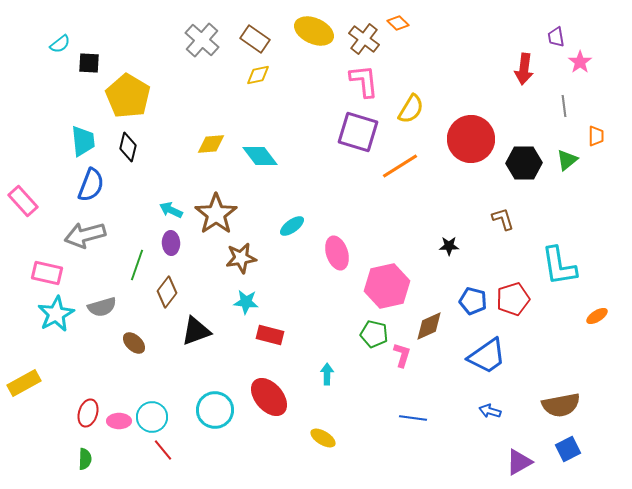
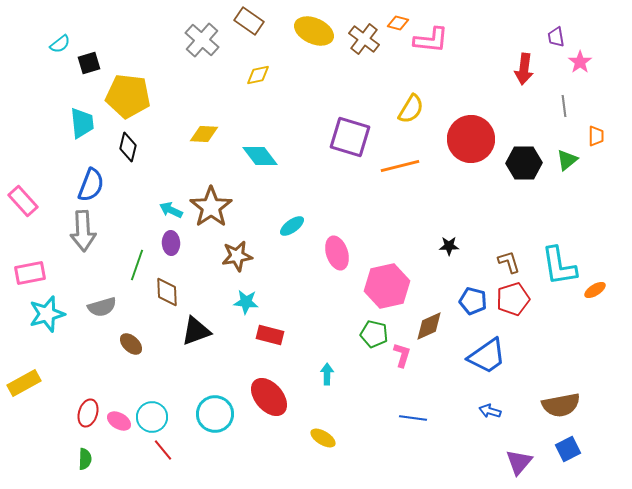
orange diamond at (398, 23): rotated 30 degrees counterclockwise
brown rectangle at (255, 39): moved 6 px left, 18 px up
black square at (89, 63): rotated 20 degrees counterclockwise
pink L-shape at (364, 81): moved 67 px right, 41 px up; rotated 102 degrees clockwise
yellow pentagon at (128, 96): rotated 24 degrees counterclockwise
purple square at (358, 132): moved 8 px left, 5 px down
cyan trapezoid at (83, 141): moved 1 px left, 18 px up
yellow diamond at (211, 144): moved 7 px left, 10 px up; rotated 8 degrees clockwise
orange line at (400, 166): rotated 18 degrees clockwise
brown star at (216, 214): moved 5 px left, 7 px up
brown L-shape at (503, 219): moved 6 px right, 43 px down
gray arrow at (85, 235): moved 2 px left, 4 px up; rotated 78 degrees counterclockwise
brown star at (241, 258): moved 4 px left, 2 px up
pink rectangle at (47, 273): moved 17 px left; rotated 24 degrees counterclockwise
brown diamond at (167, 292): rotated 40 degrees counterclockwise
cyan star at (56, 314): moved 9 px left; rotated 12 degrees clockwise
orange ellipse at (597, 316): moved 2 px left, 26 px up
brown ellipse at (134, 343): moved 3 px left, 1 px down
cyan circle at (215, 410): moved 4 px down
pink ellipse at (119, 421): rotated 30 degrees clockwise
purple triangle at (519, 462): rotated 20 degrees counterclockwise
